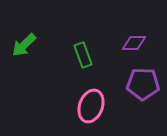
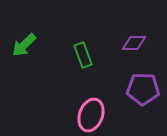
purple pentagon: moved 5 px down
pink ellipse: moved 9 px down
